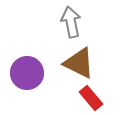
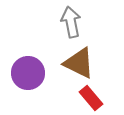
purple circle: moved 1 px right
